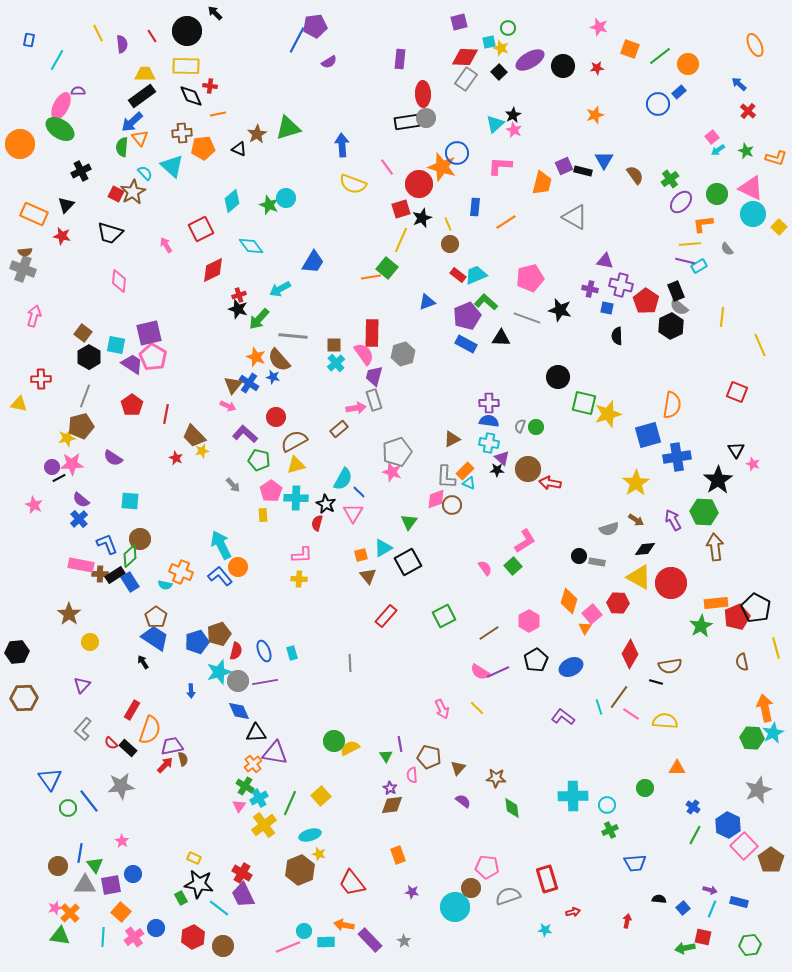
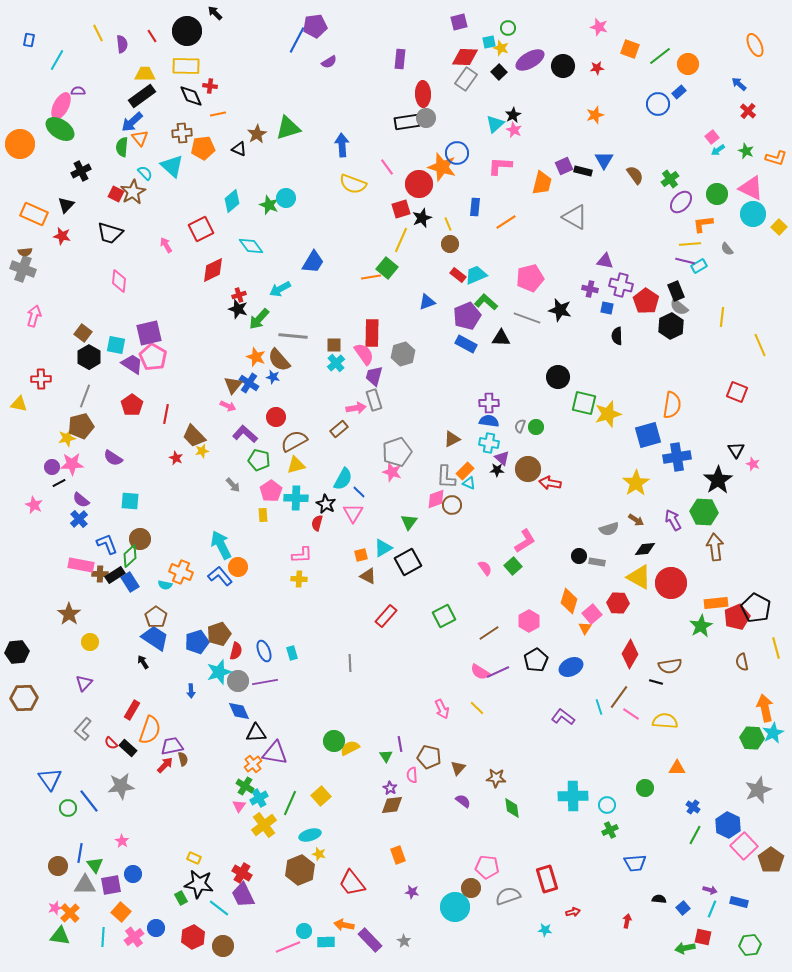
black line at (59, 478): moved 5 px down
brown triangle at (368, 576): rotated 24 degrees counterclockwise
purple triangle at (82, 685): moved 2 px right, 2 px up
